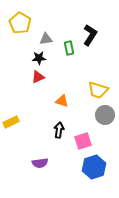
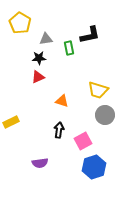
black L-shape: rotated 45 degrees clockwise
pink square: rotated 12 degrees counterclockwise
